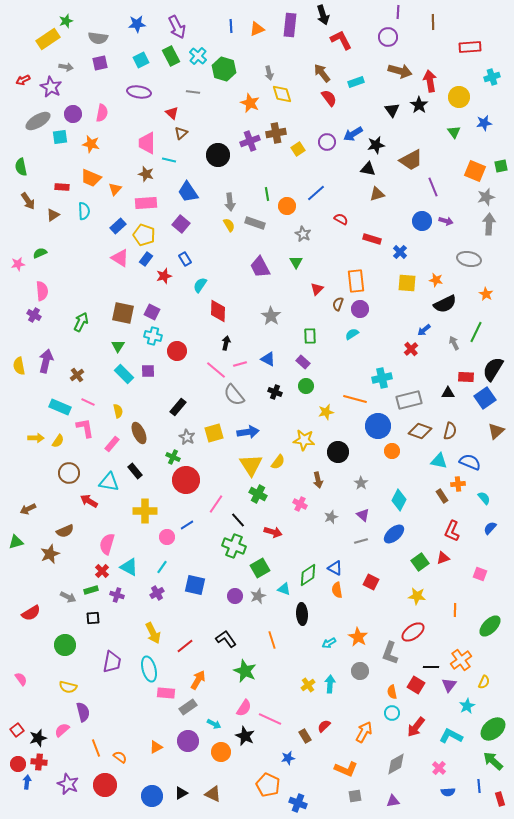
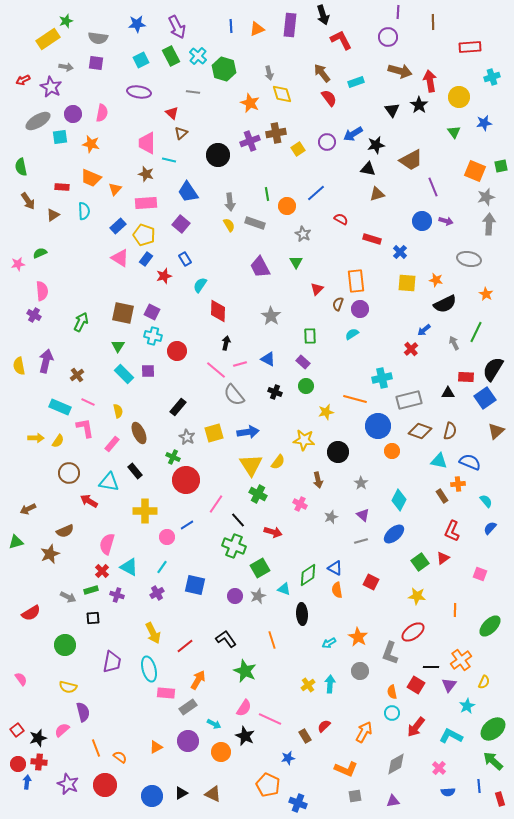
purple square at (100, 63): moved 4 px left; rotated 21 degrees clockwise
cyan semicircle at (484, 498): moved 2 px right, 3 px down
red triangle at (443, 558): rotated 16 degrees counterclockwise
